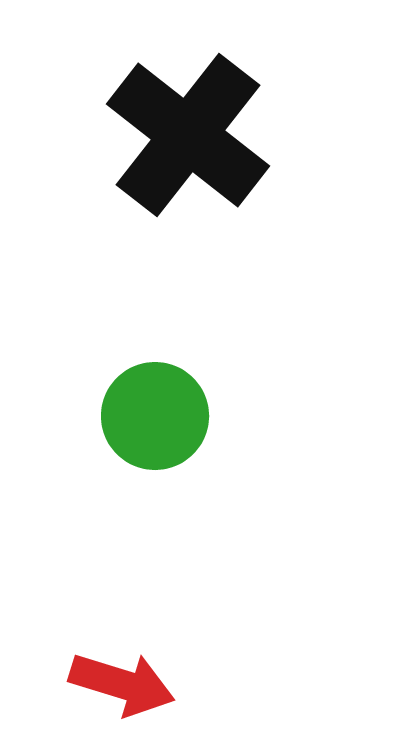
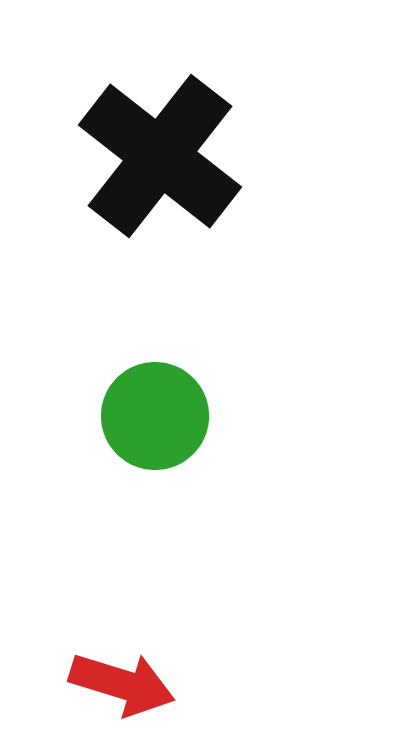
black cross: moved 28 px left, 21 px down
